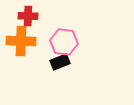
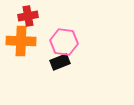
red cross: rotated 12 degrees counterclockwise
